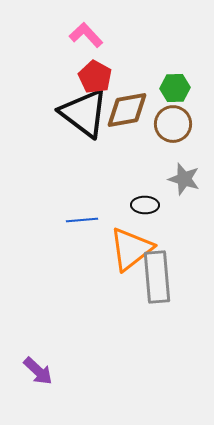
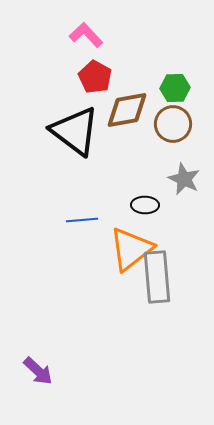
black triangle: moved 9 px left, 18 px down
gray star: rotated 8 degrees clockwise
